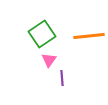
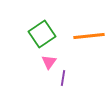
pink triangle: moved 2 px down
purple line: moved 1 px right; rotated 14 degrees clockwise
